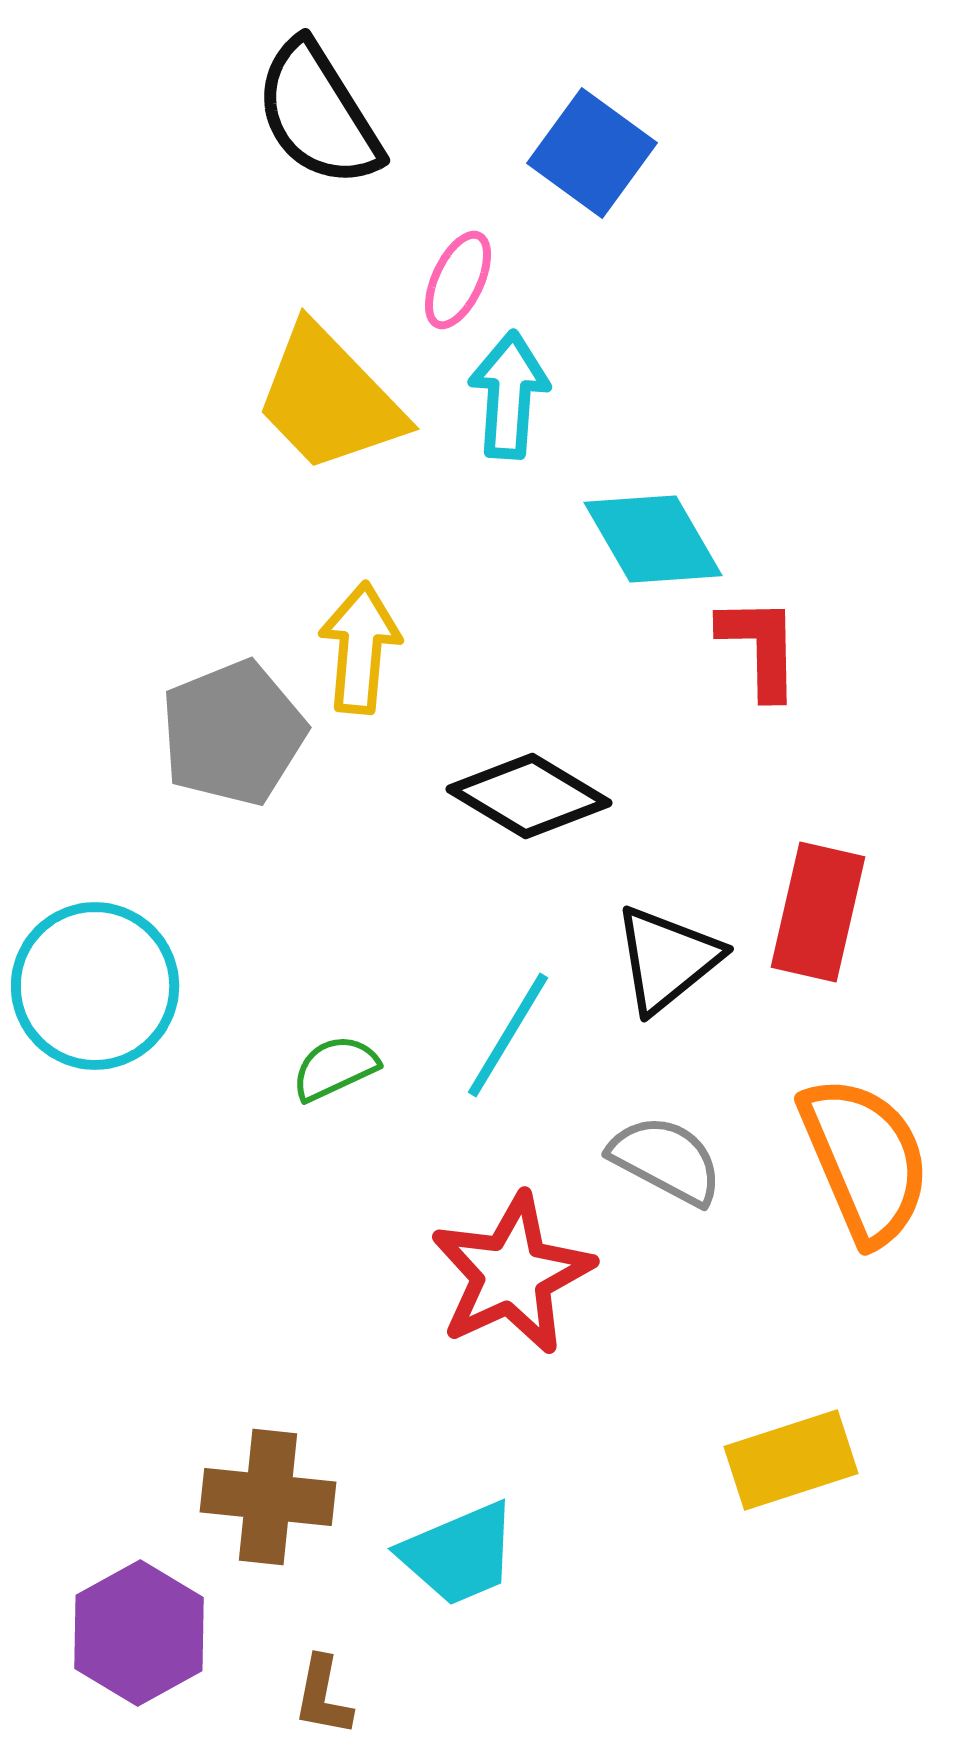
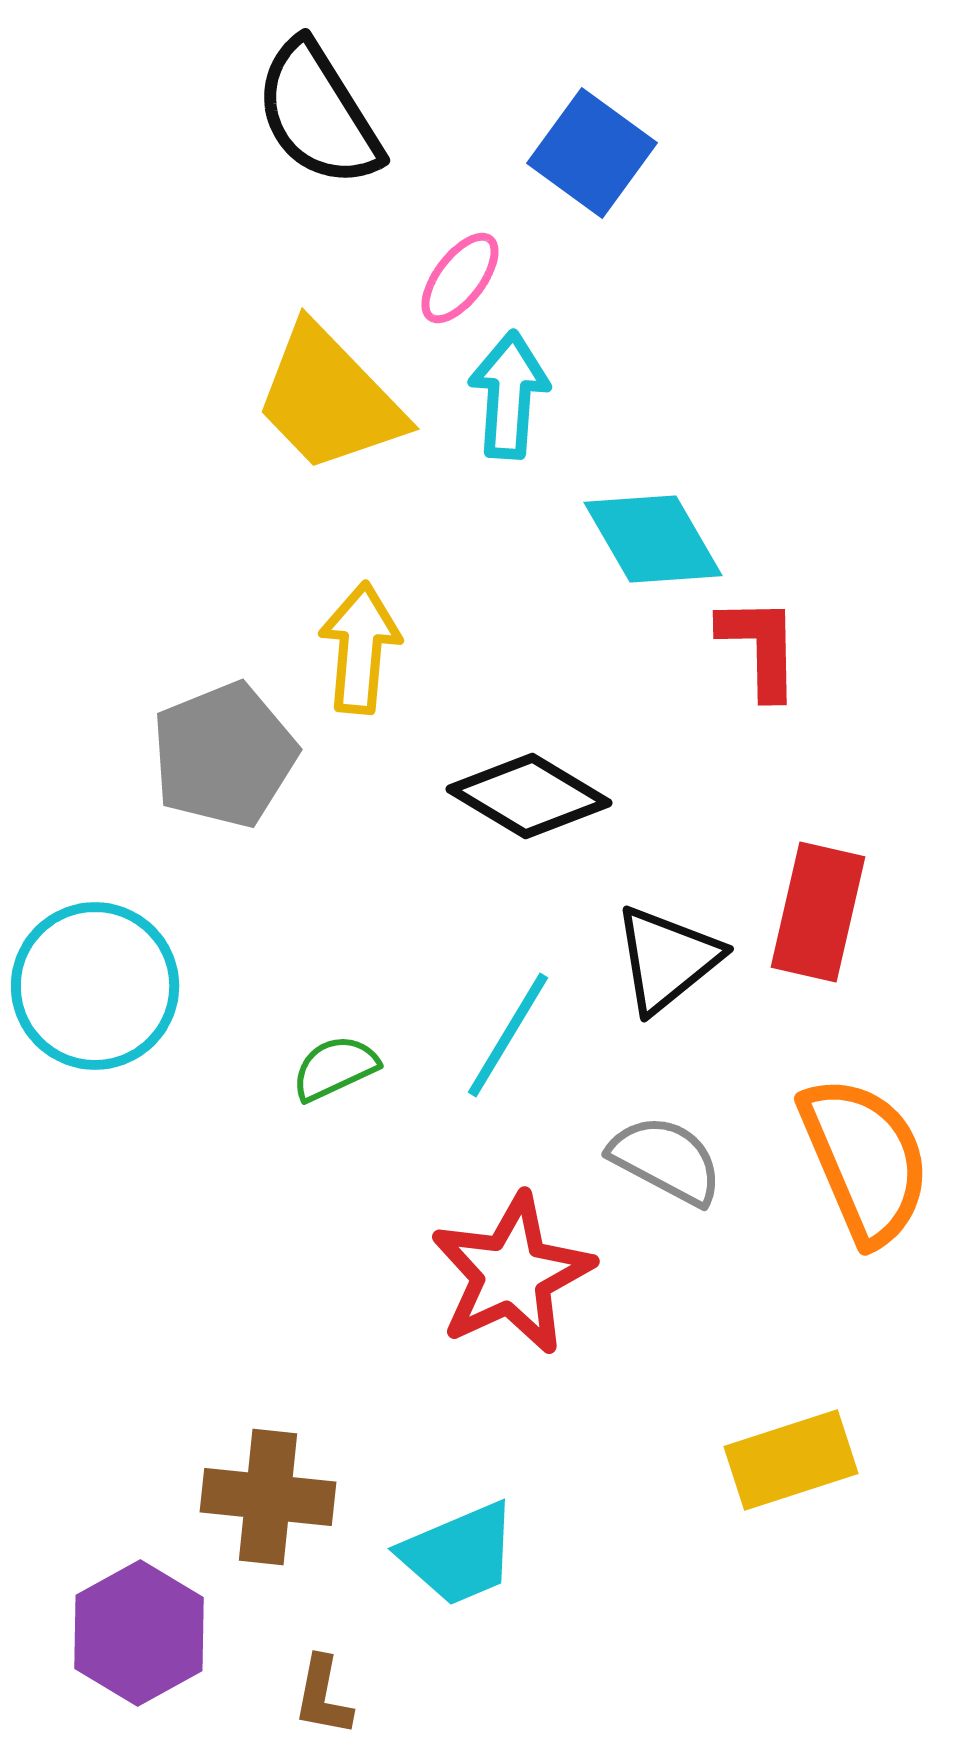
pink ellipse: moved 2 px right, 2 px up; rotated 12 degrees clockwise
gray pentagon: moved 9 px left, 22 px down
